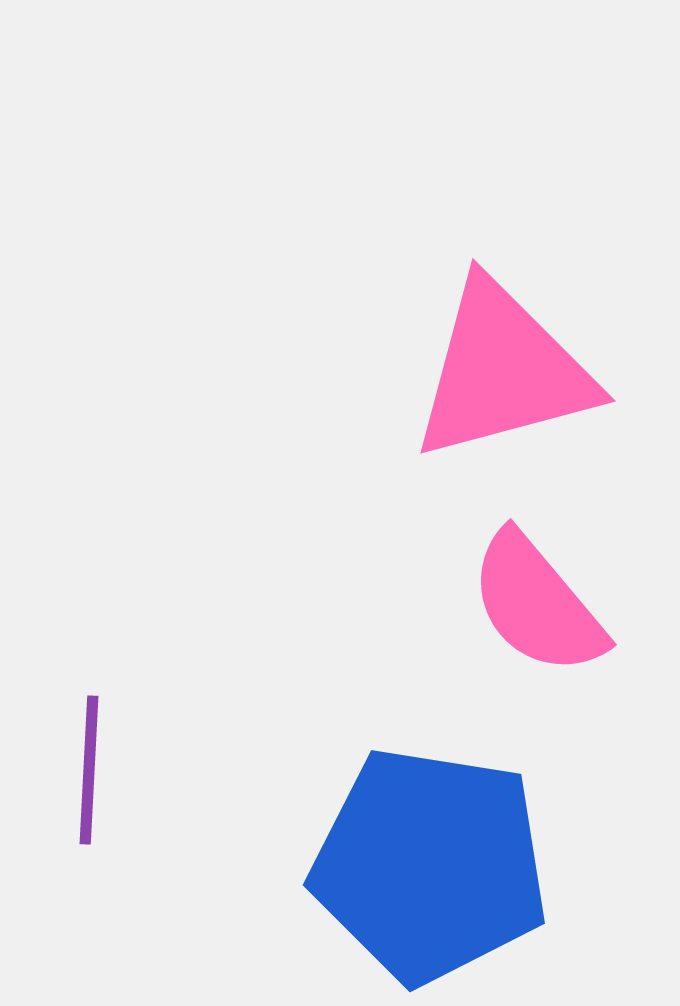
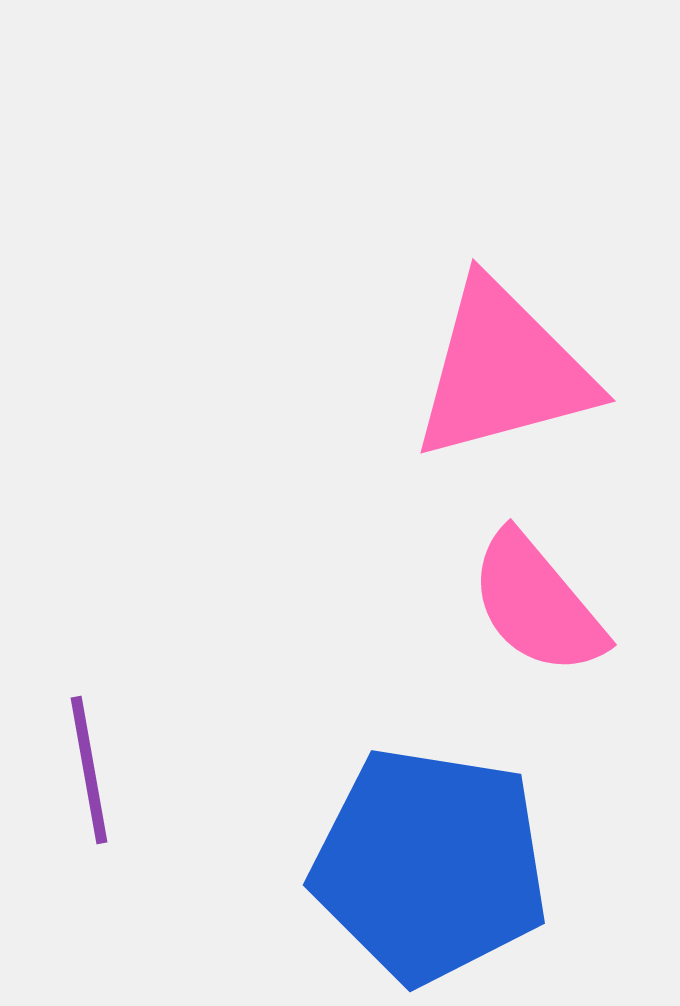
purple line: rotated 13 degrees counterclockwise
